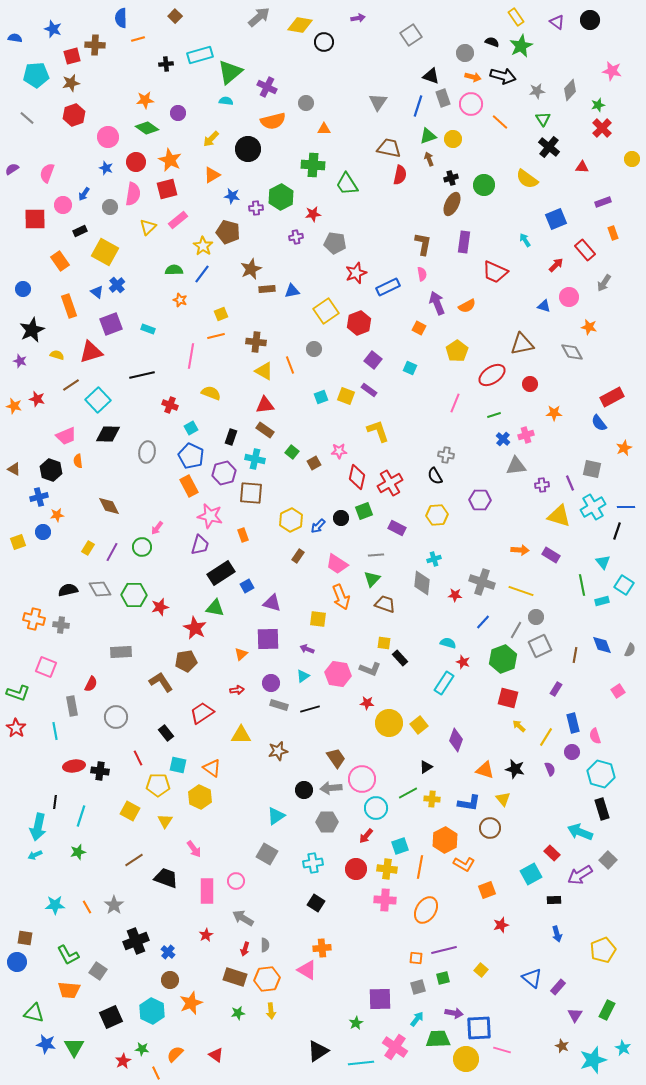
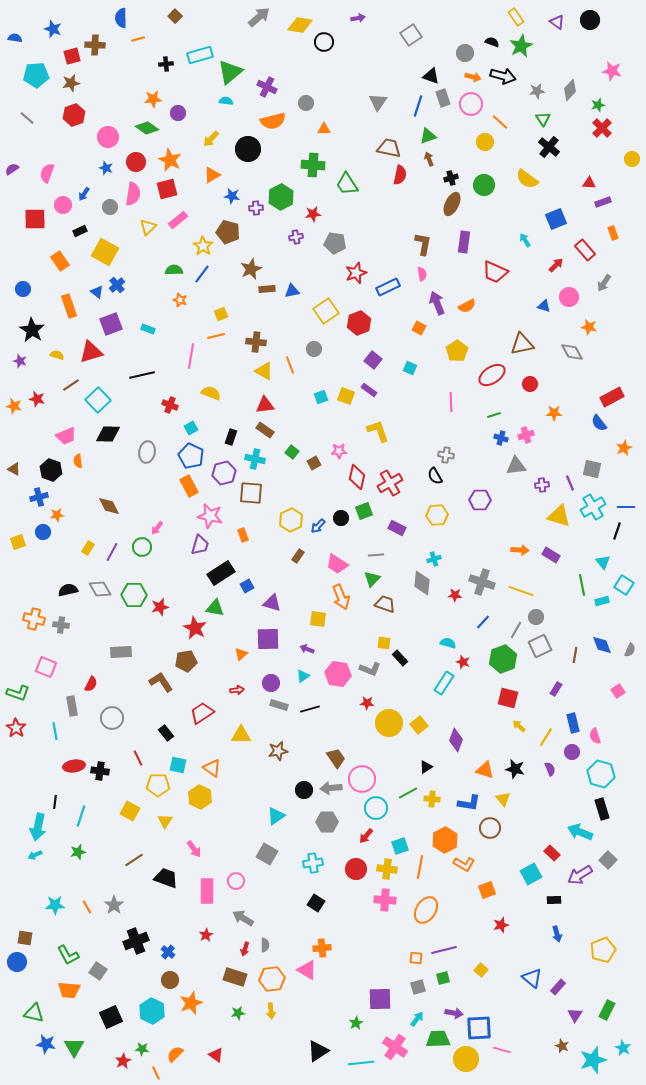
orange star at (145, 100): moved 8 px right, 1 px up
yellow circle at (453, 139): moved 32 px right, 3 px down
red triangle at (582, 167): moved 7 px right, 16 px down
black star at (32, 330): rotated 15 degrees counterclockwise
pink line at (455, 403): moved 4 px left, 1 px up; rotated 24 degrees counterclockwise
blue cross at (503, 439): moved 2 px left, 1 px up; rotated 24 degrees counterclockwise
gray circle at (116, 717): moved 4 px left, 1 px down
orange hexagon at (267, 979): moved 5 px right
